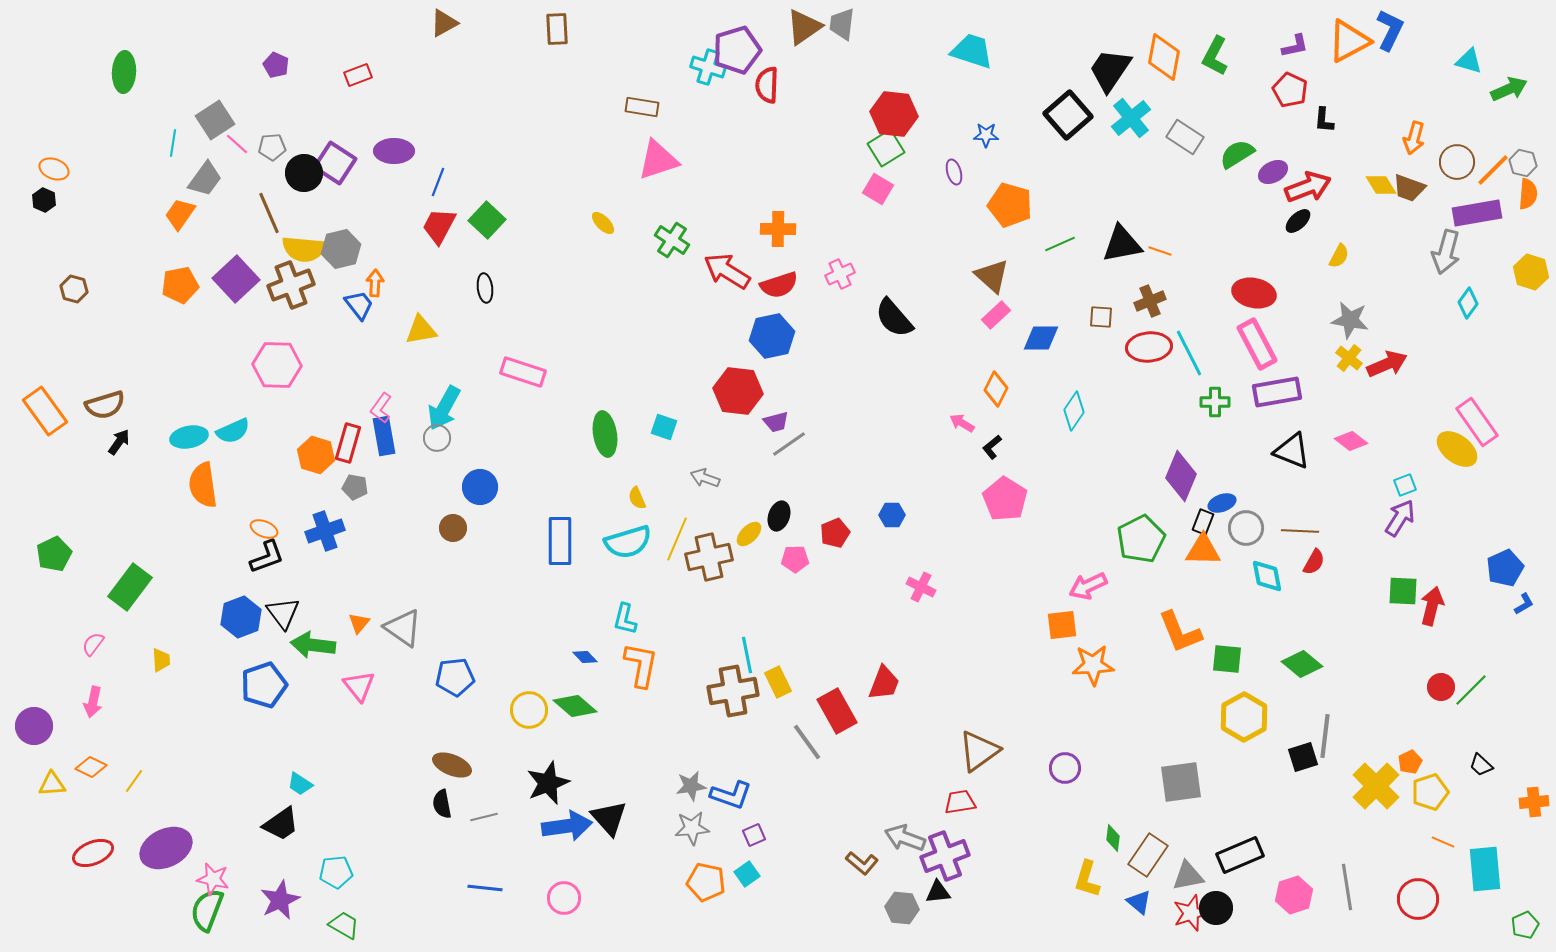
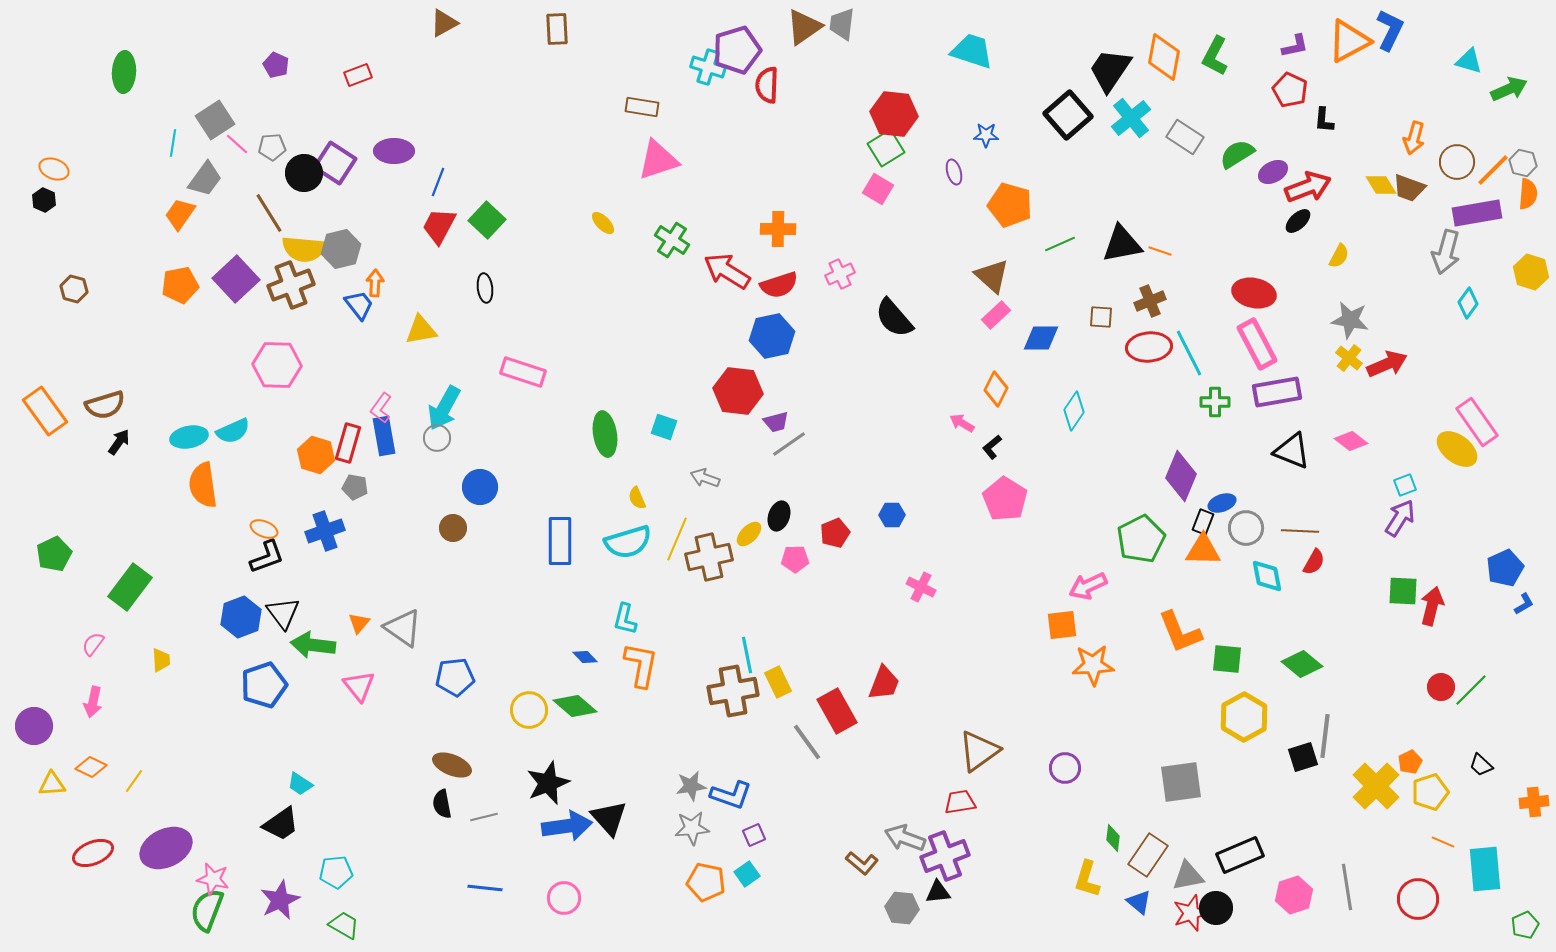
brown line at (269, 213): rotated 9 degrees counterclockwise
